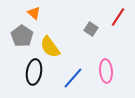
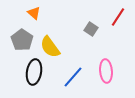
gray pentagon: moved 4 px down
blue line: moved 1 px up
